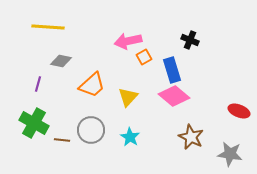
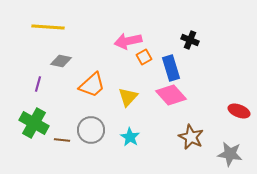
blue rectangle: moved 1 px left, 2 px up
pink diamond: moved 3 px left, 1 px up; rotated 8 degrees clockwise
